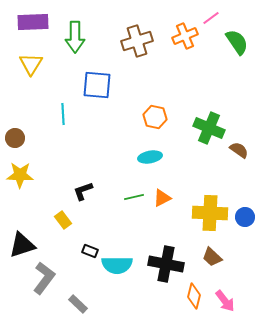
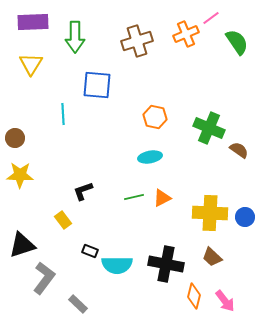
orange cross: moved 1 px right, 2 px up
